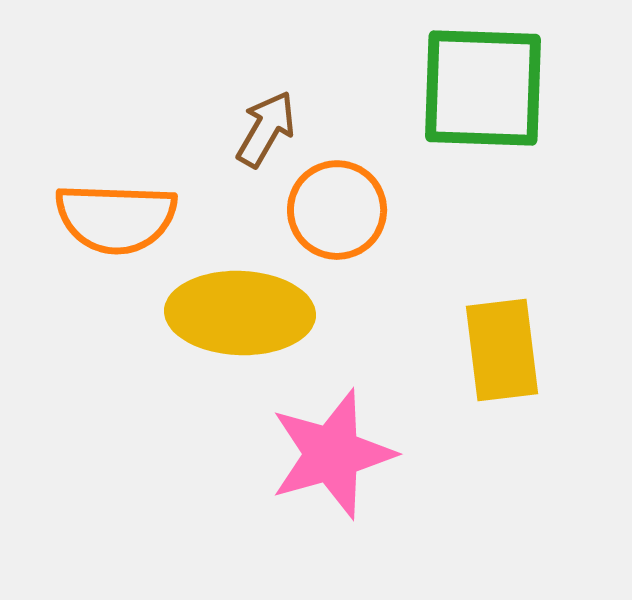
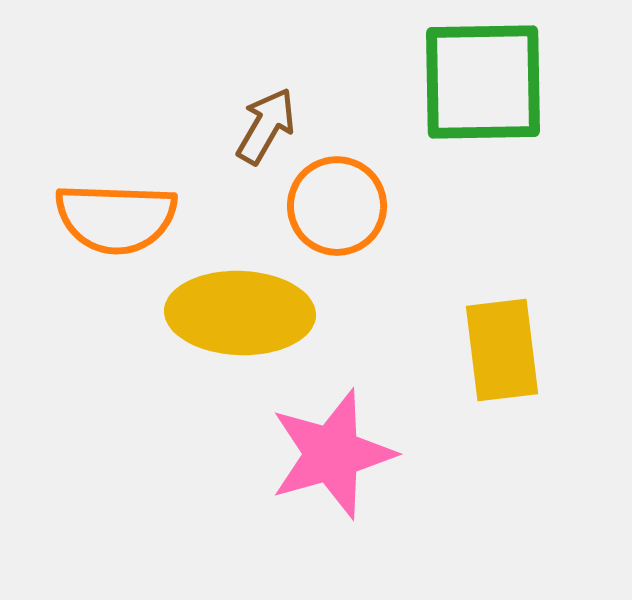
green square: moved 6 px up; rotated 3 degrees counterclockwise
brown arrow: moved 3 px up
orange circle: moved 4 px up
